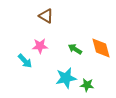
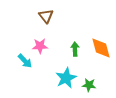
brown triangle: rotated 21 degrees clockwise
green arrow: rotated 56 degrees clockwise
cyan star: rotated 15 degrees counterclockwise
green star: moved 2 px right
